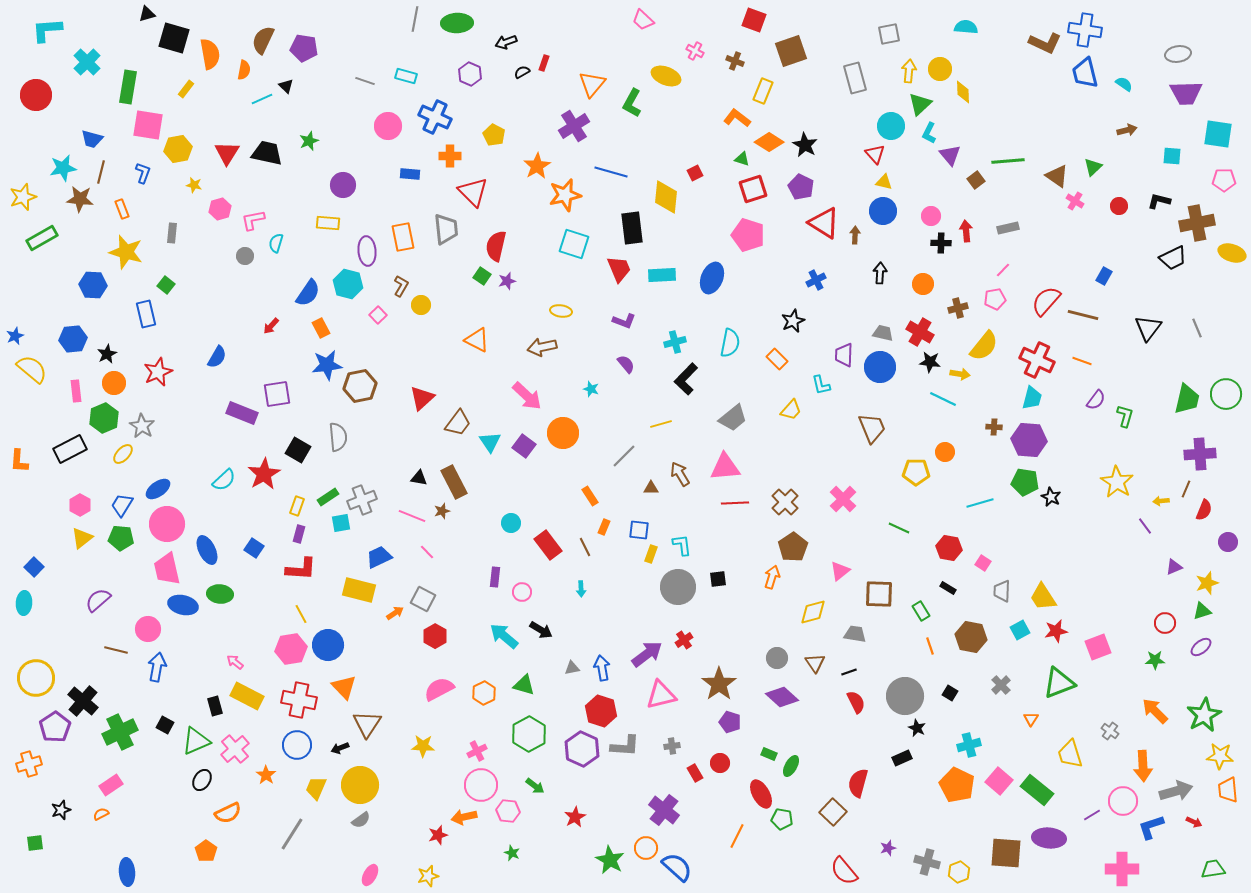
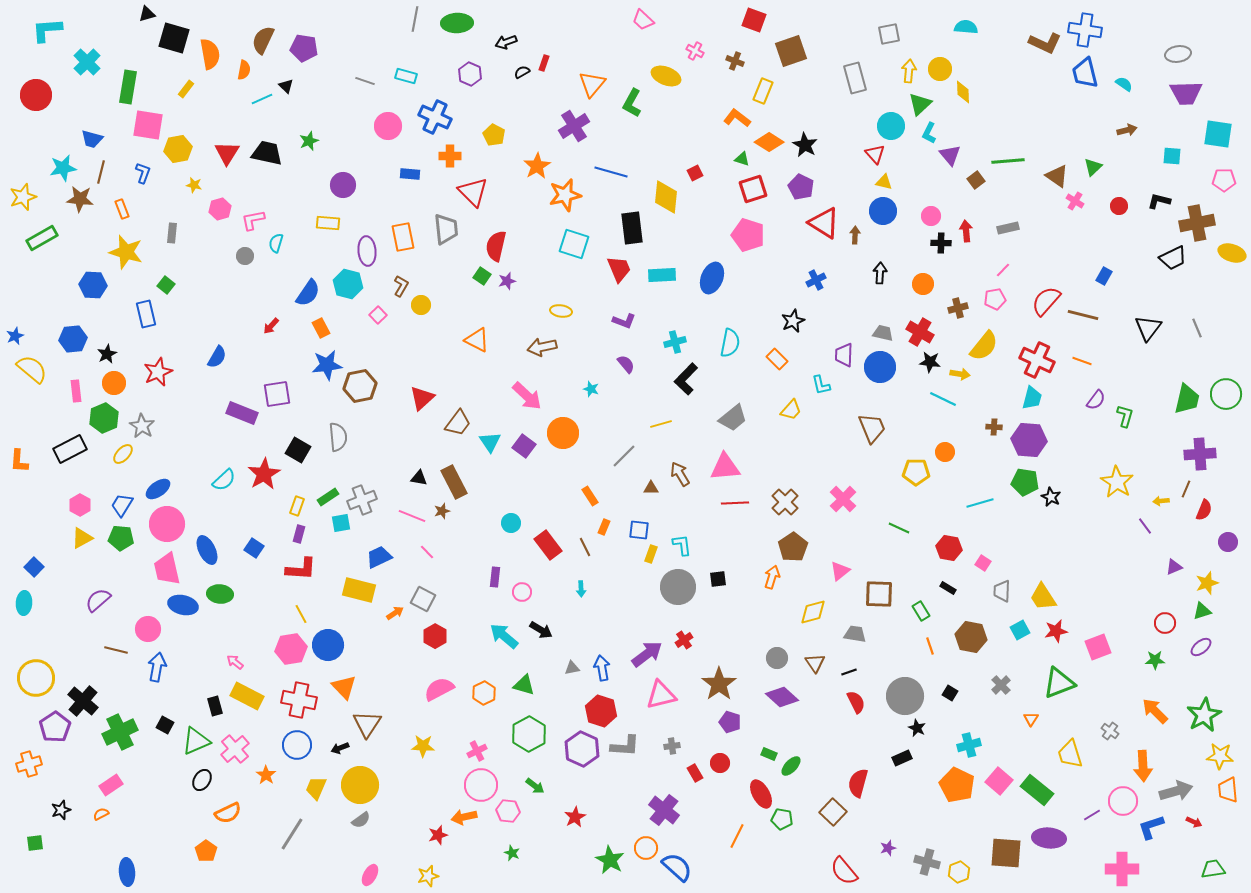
yellow triangle at (82, 538): rotated 10 degrees clockwise
green ellipse at (791, 766): rotated 15 degrees clockwise
